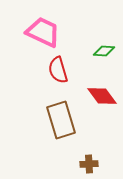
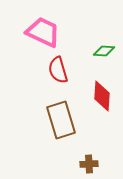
red diamond: rotated 40 degrees clockwise
